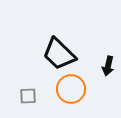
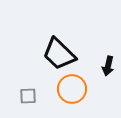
orange circle: moved 1 px right
